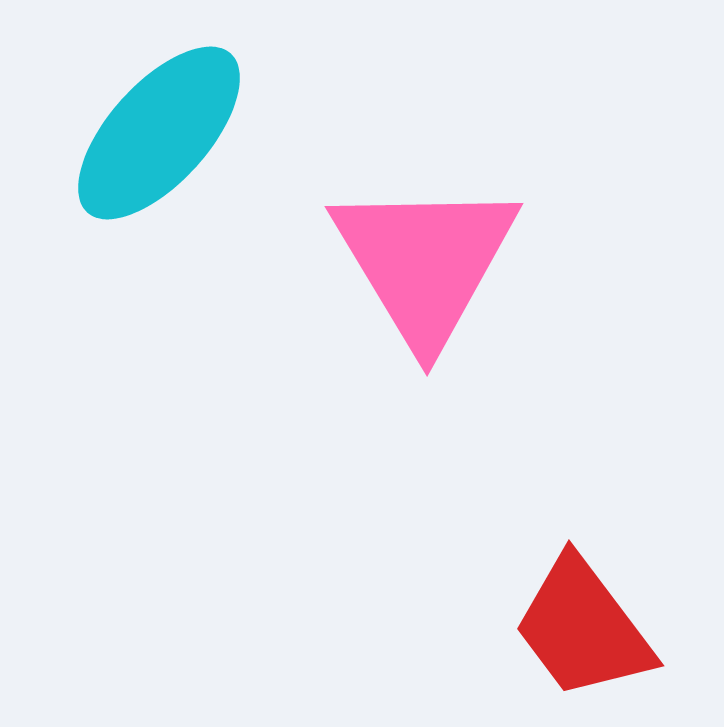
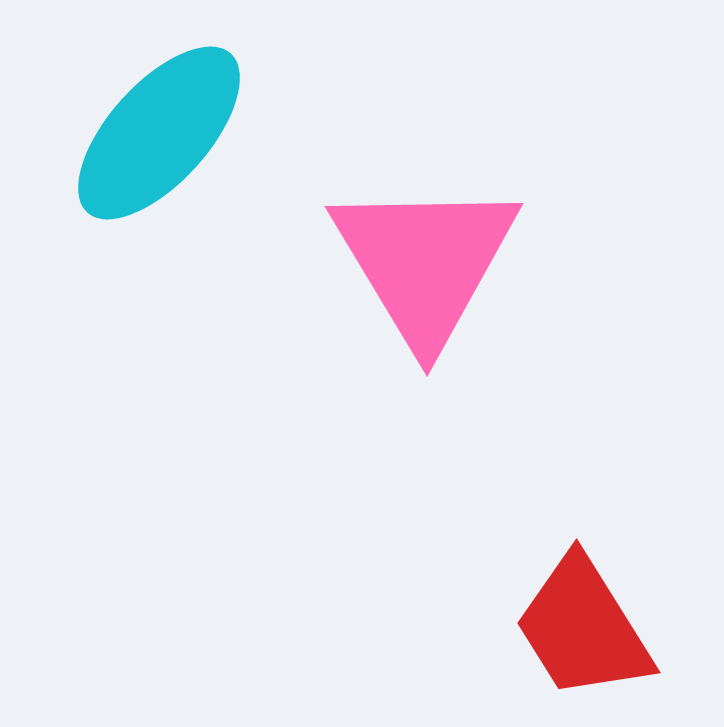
red trapezoid: rotated 5 degrees clockwise
